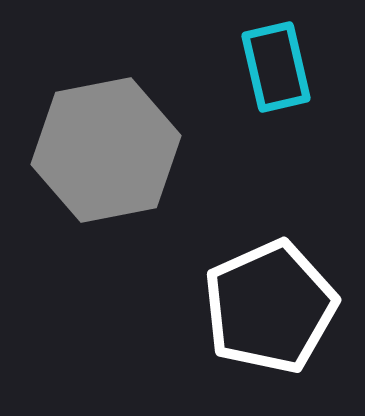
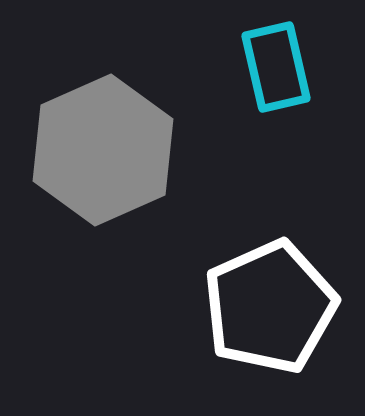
gray hexagon: moved 3 px left; rotated 13 degrees counterclockwise
